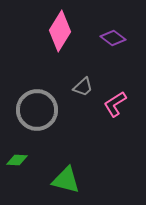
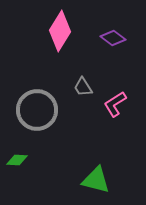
gray trapezoid: rotated 100 degrees clockwise
green triangle: moved 30 px right
